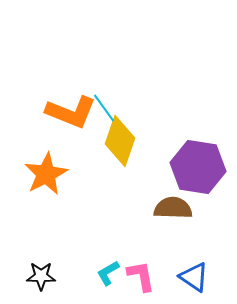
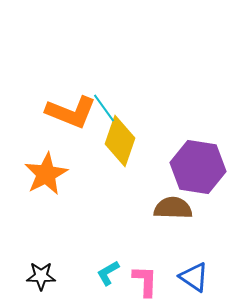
pink L-shape: moved 4 px right, 5 px down; rotated 12 degrees clockwise
